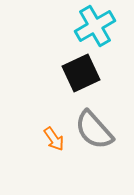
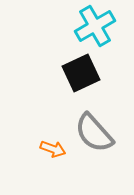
gray semicircle: moved 3 px down
orange arrow: moved 1 px left, 10 px down; rotated 35 degrees counterclockwise
